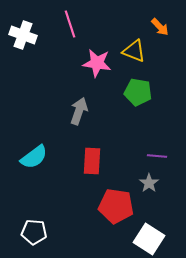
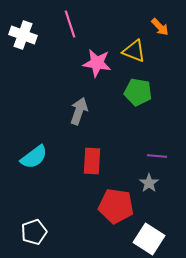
white pentagon: rotated 25 degrees counterclockwise
